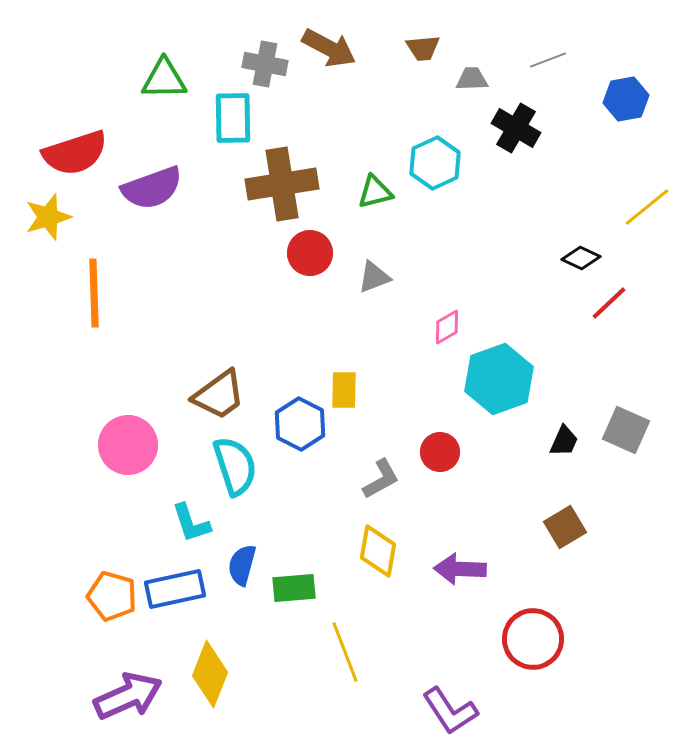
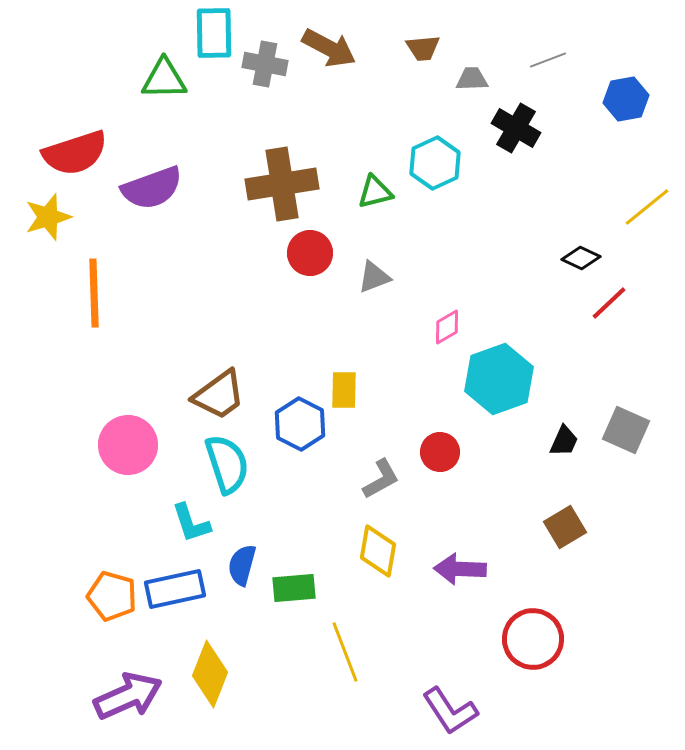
cyan rectangle at (233, 118): moved 19 px left, 85 px up
cyan semicircle at (235, 466): moved 8 px left, 2 px up
